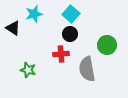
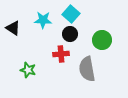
cyan star: moved 9 px right, 6 px down; rotated 18 degrees clockwise
green circle: moved 5 px left, 5 px up
